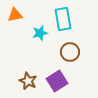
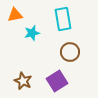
cyan star: moved 8 px left
brown star: moved 5 px left
